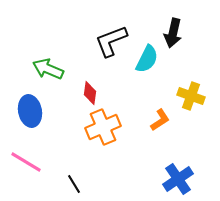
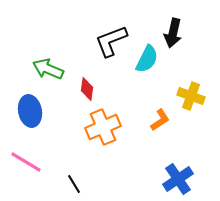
red diamond: moved 3 px left, 4 px up
